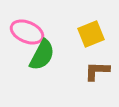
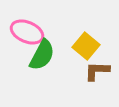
yellow square: moved 5 px left, 12 px down; rotated 28 degrees counterclockwise
